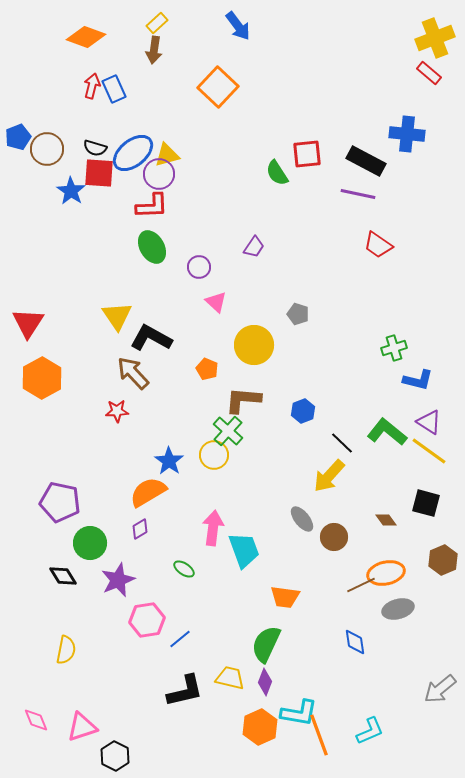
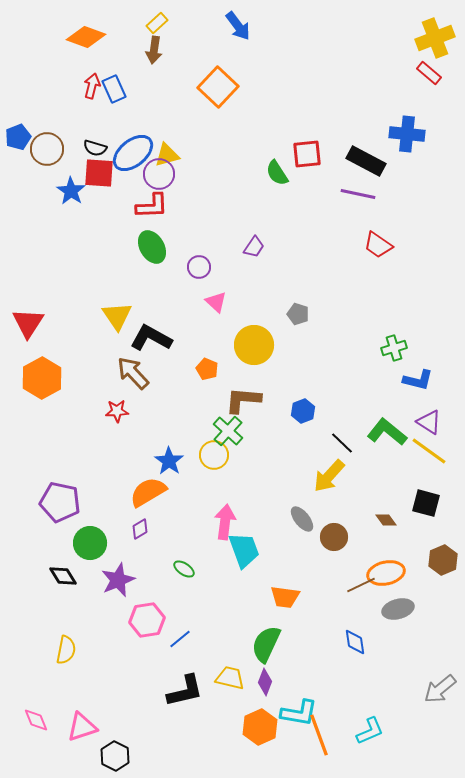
pink arrow at (213, 528): moved 12 px right, 6 px up
